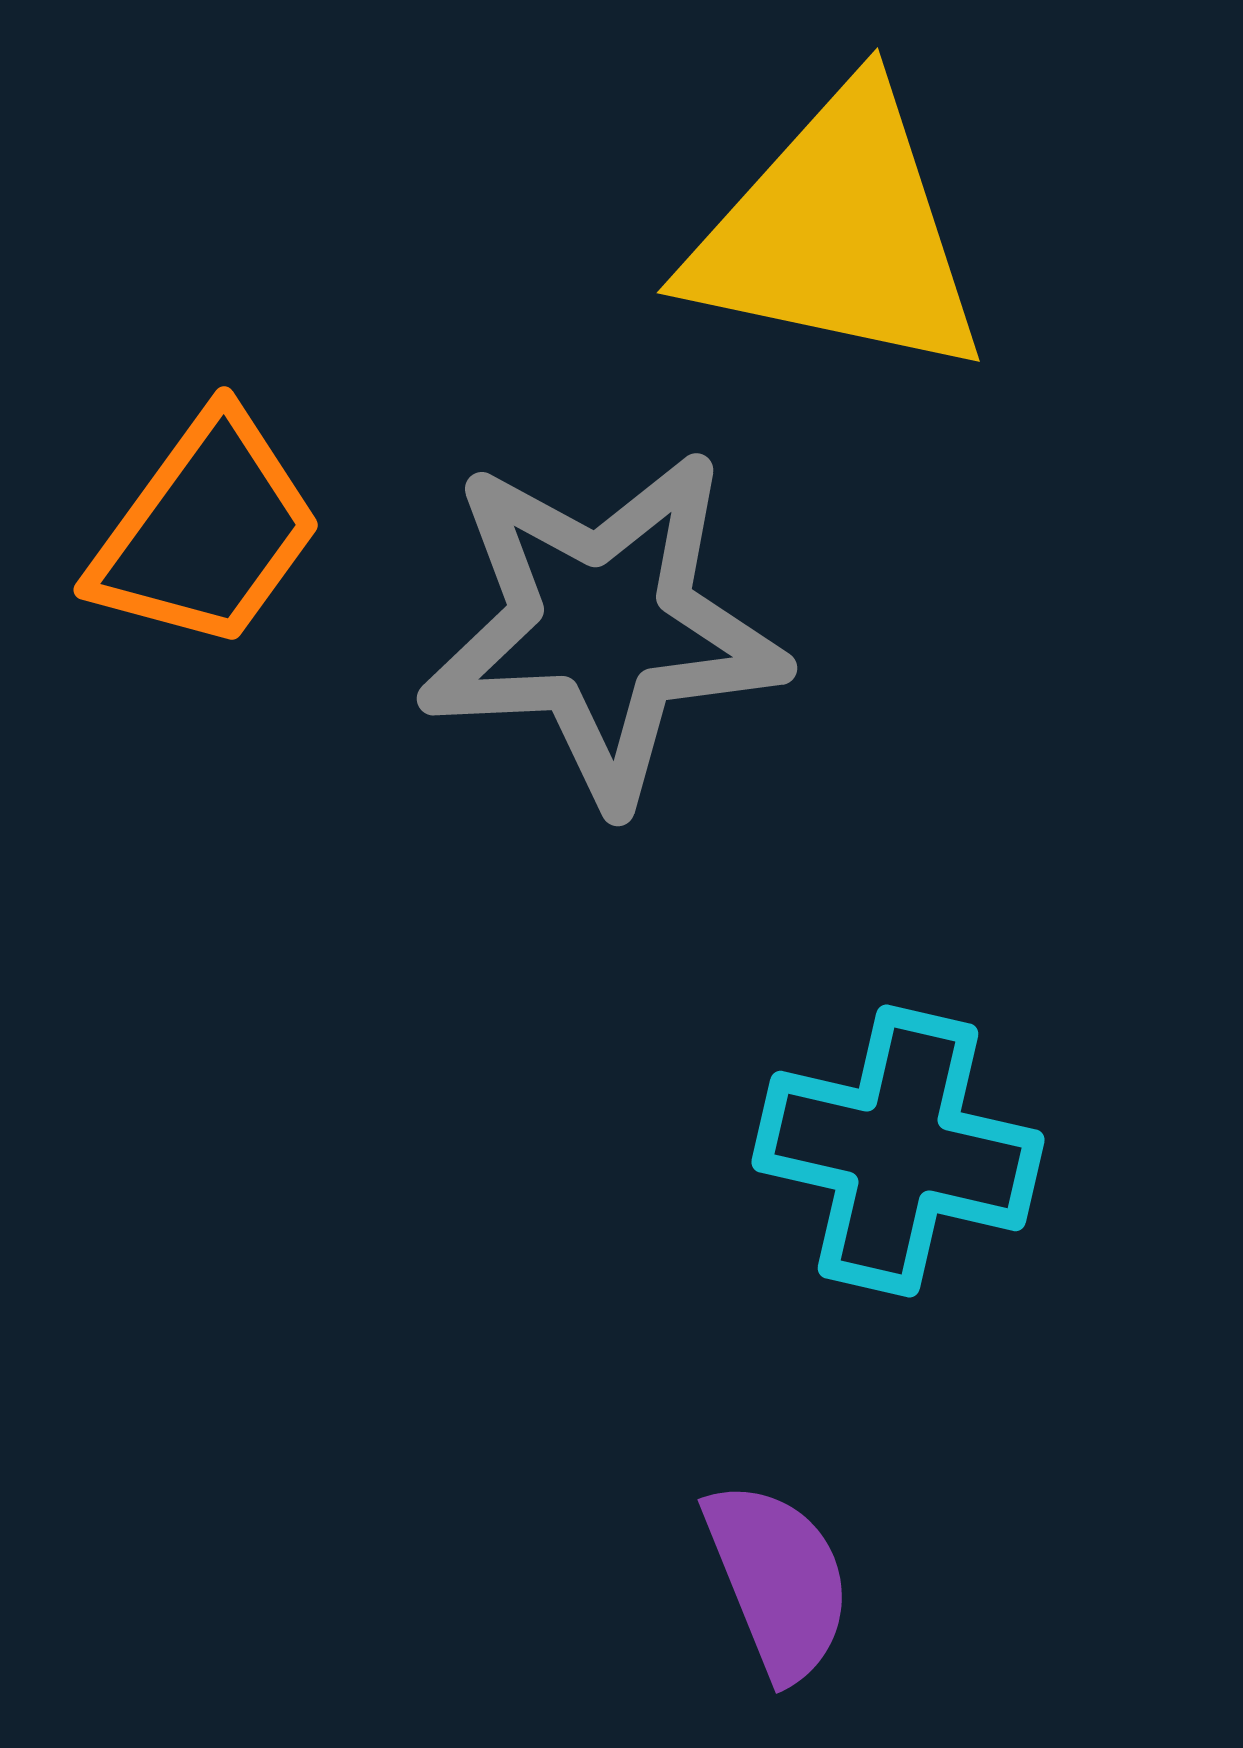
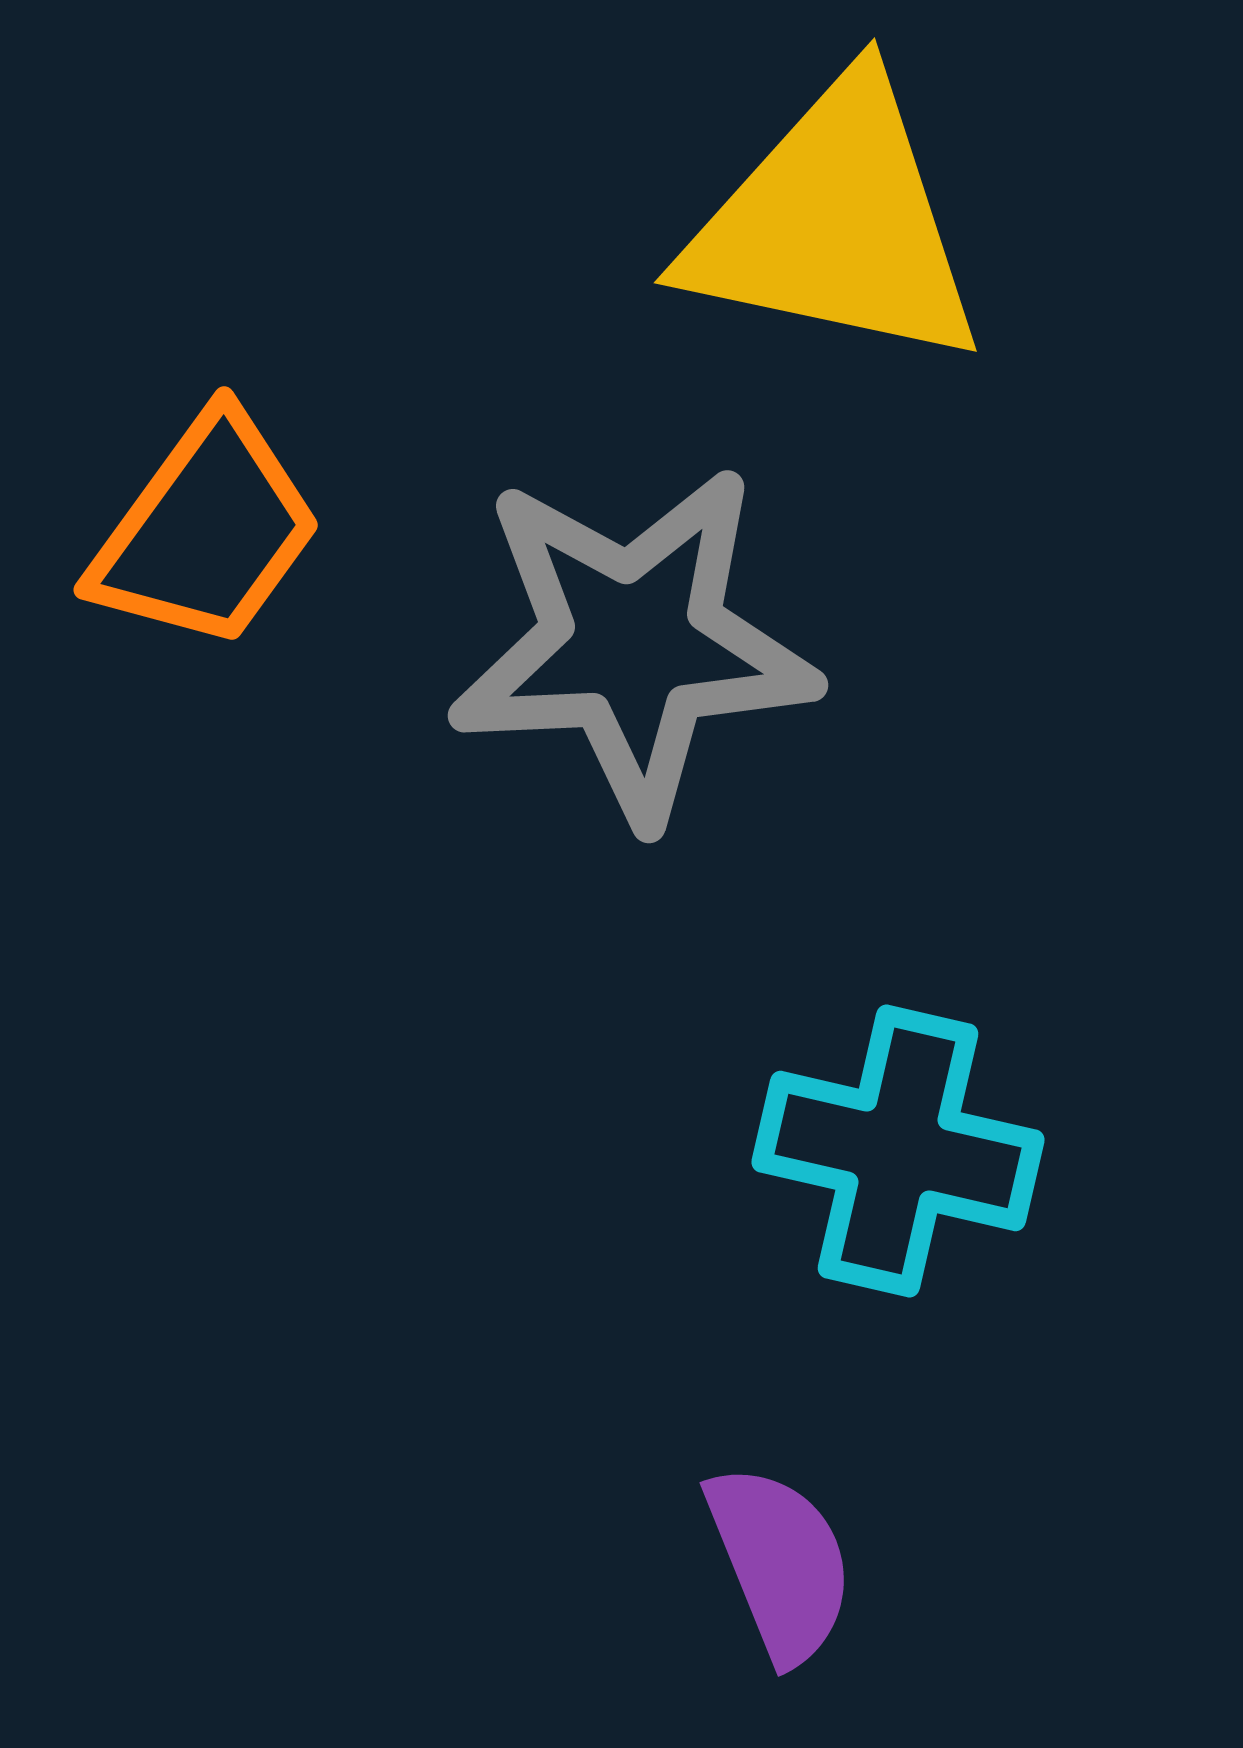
yellow triangle: moved 3 px left, 10 px up
gray star: moved 31 px right, 17 px down
purple semicircle: moved 2 px right, 17 px up
